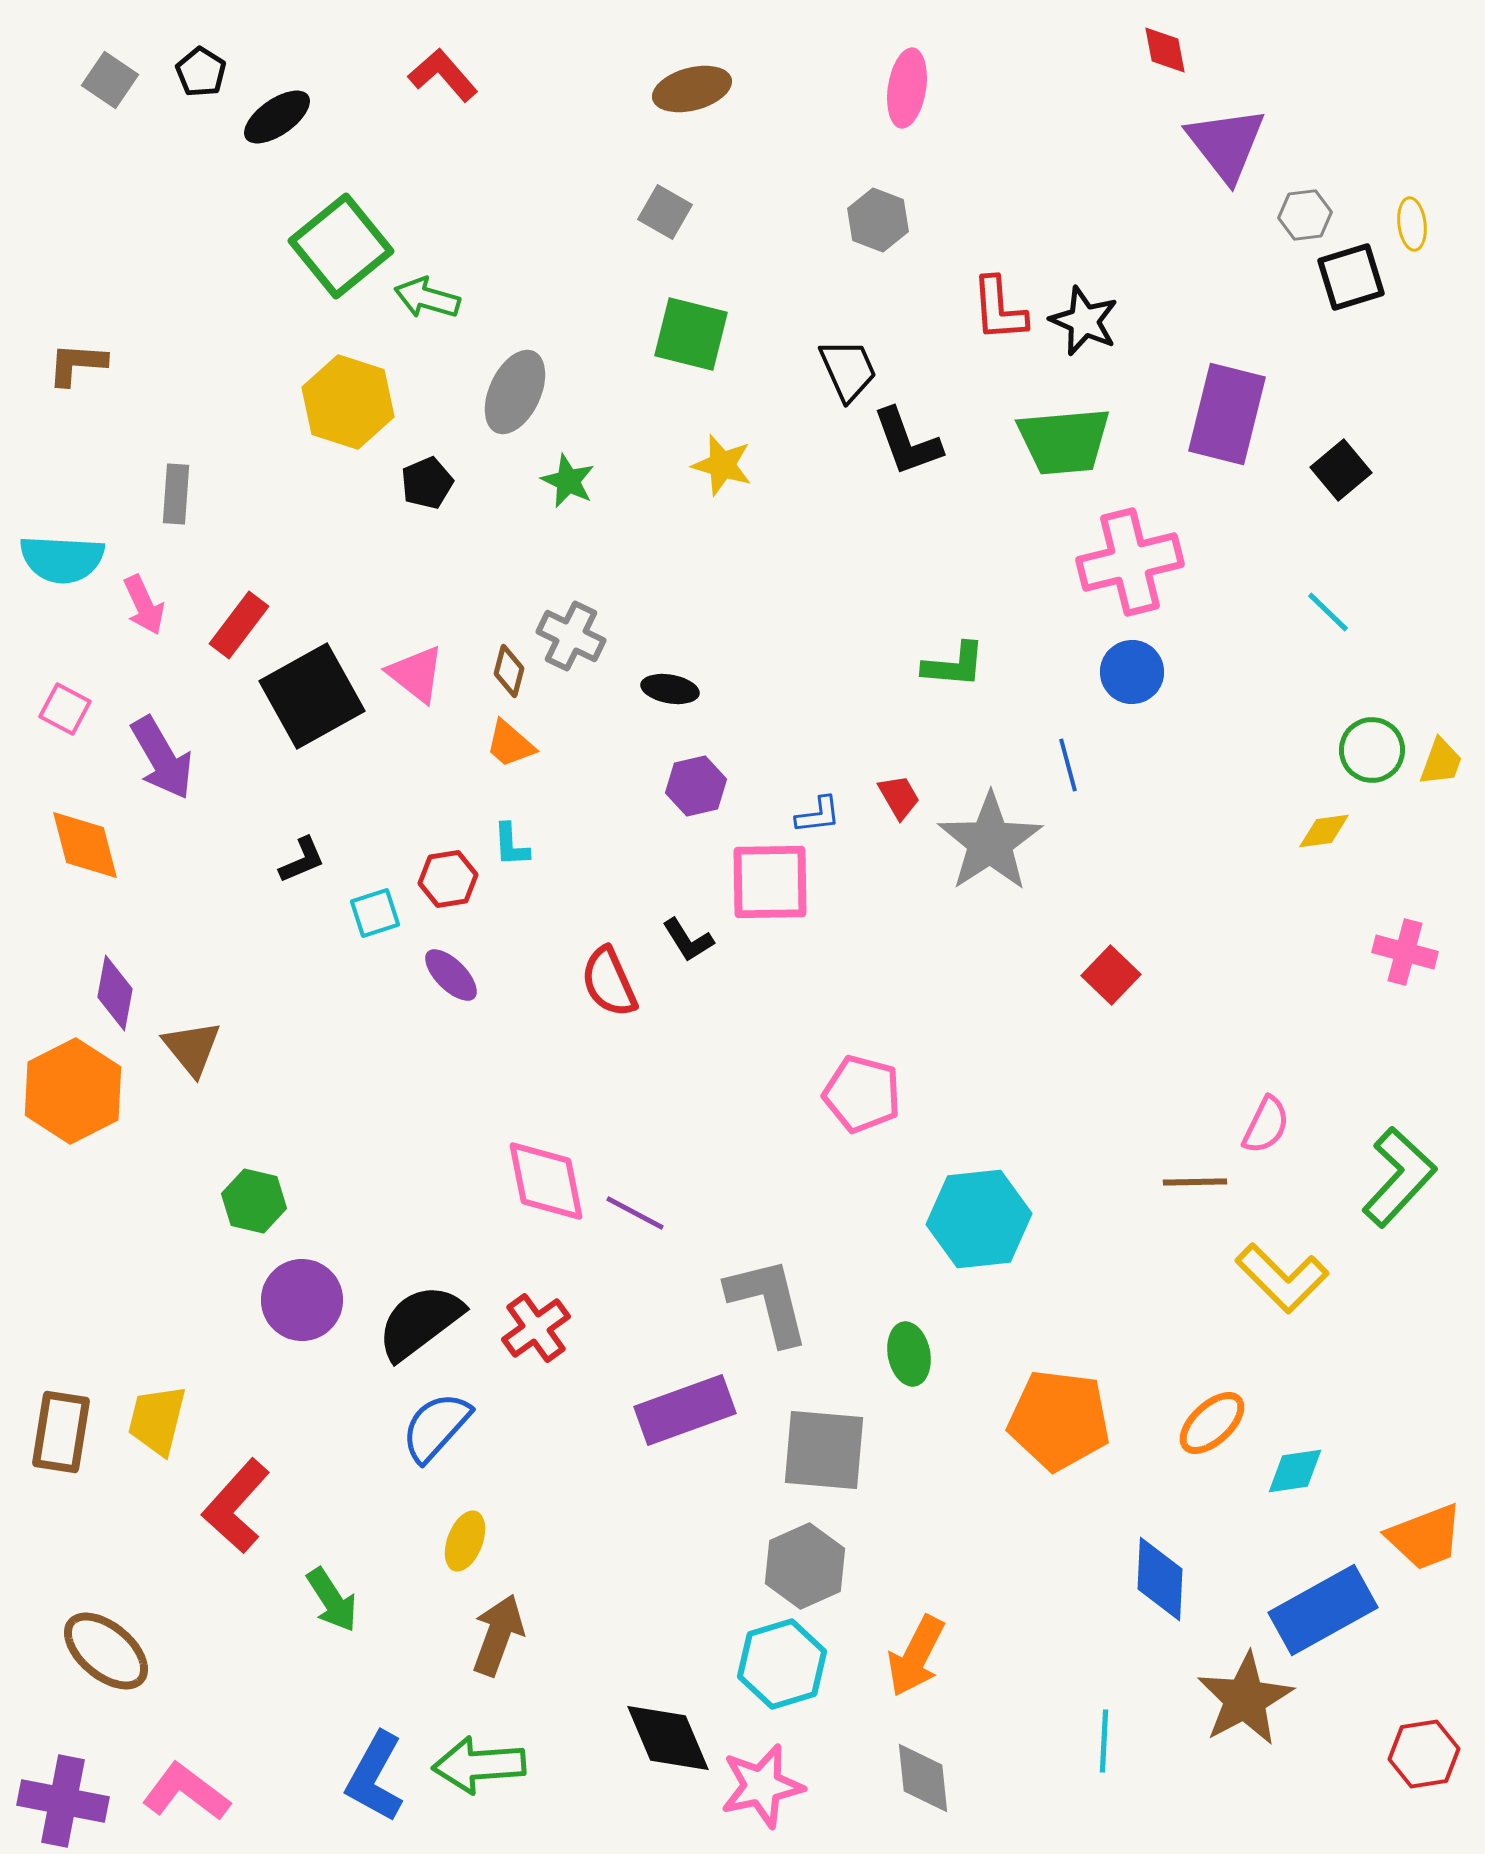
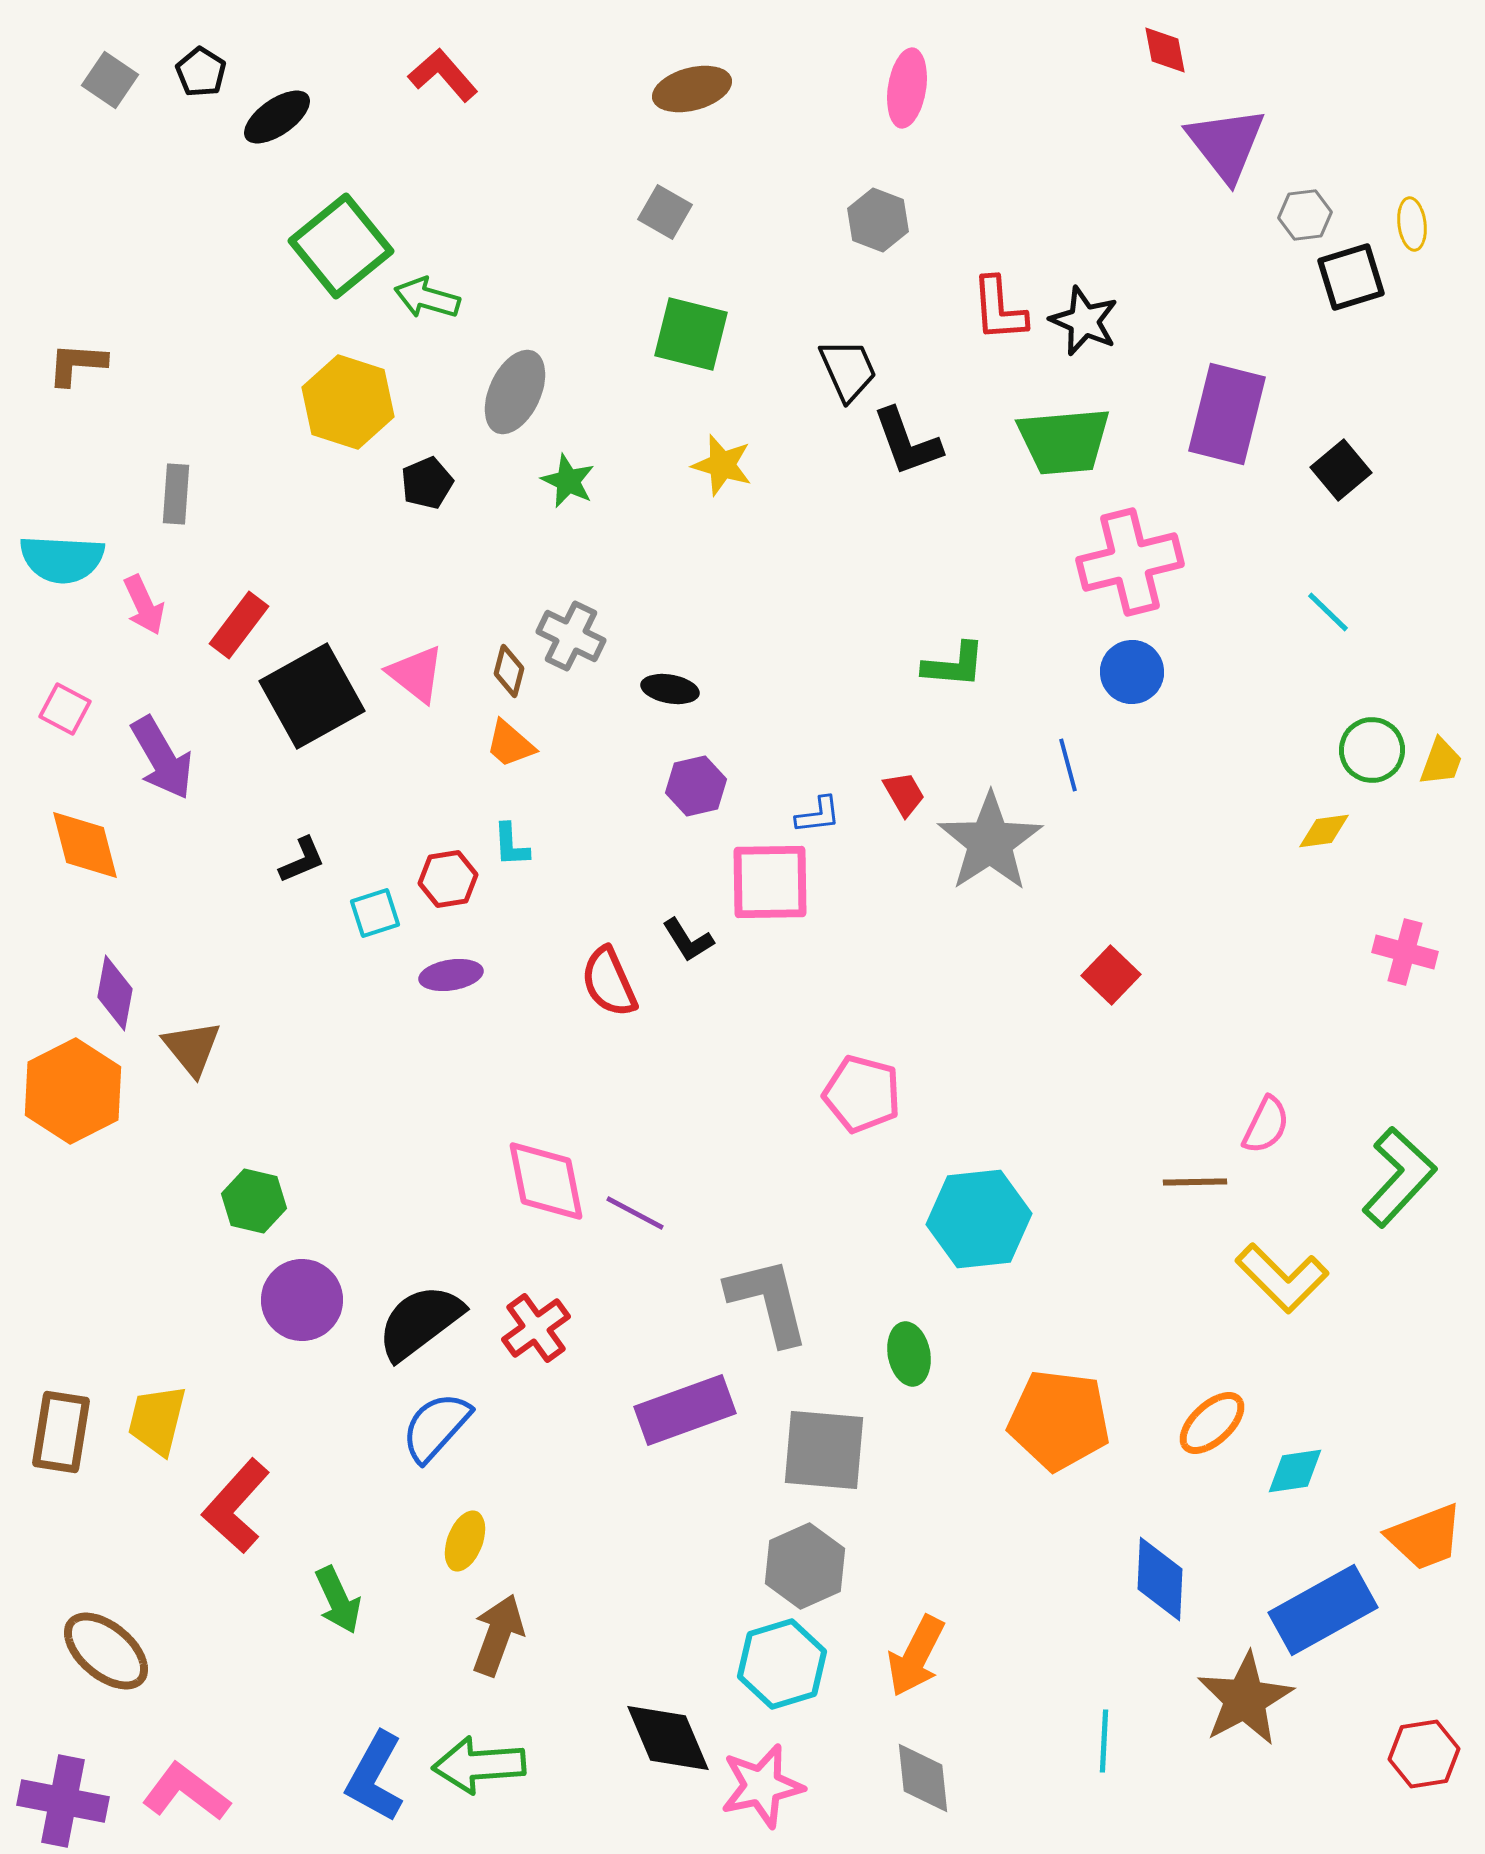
red trapezoid at (899, 797): moved 5 px right, 3 px up
purple ellipse at (451, 975): rotated 54 degrees counterclockwise
green arrow at (332, 1600): moved 6 px right; rotated 8 degrees clockwise
